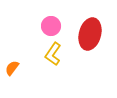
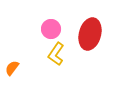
pink circle: moved 3 px down
yellow L-shape: moved 3 px right
